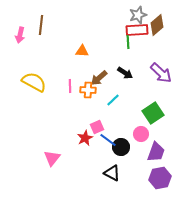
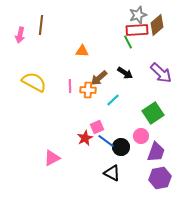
green line: rotated 24 degrees counterclockwise
pink circle: moved 2 px down
blue line: moved 2 px left, 1 px down
pink triangle: rotated 24 degrees clockwise
